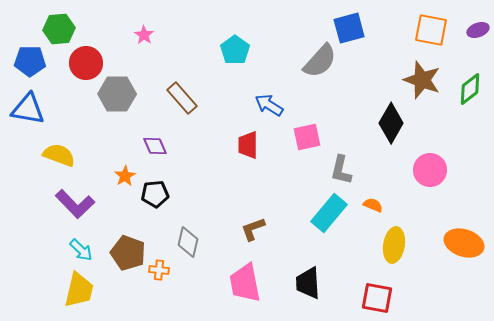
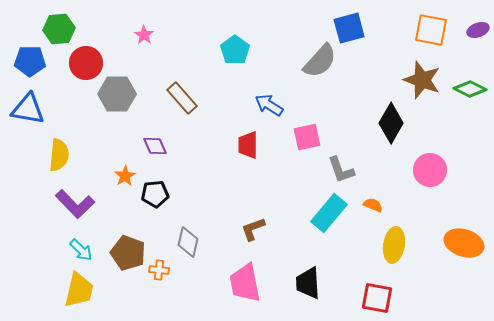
green diamond: rotated 64 degrees clockwise
yellow semicircle: rotated 76 degrees clockwise
gray L-shape: rotated 32 degrees counterclockwise
